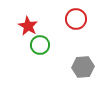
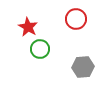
red star: moved 1 px down
green circle: moved 4 px down
